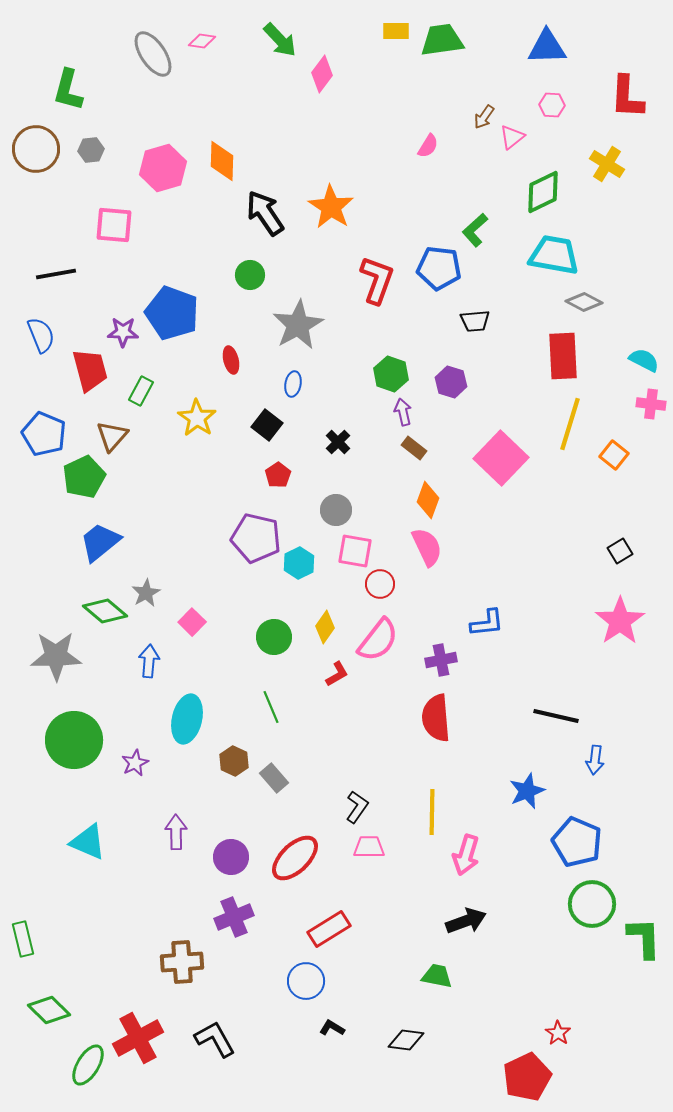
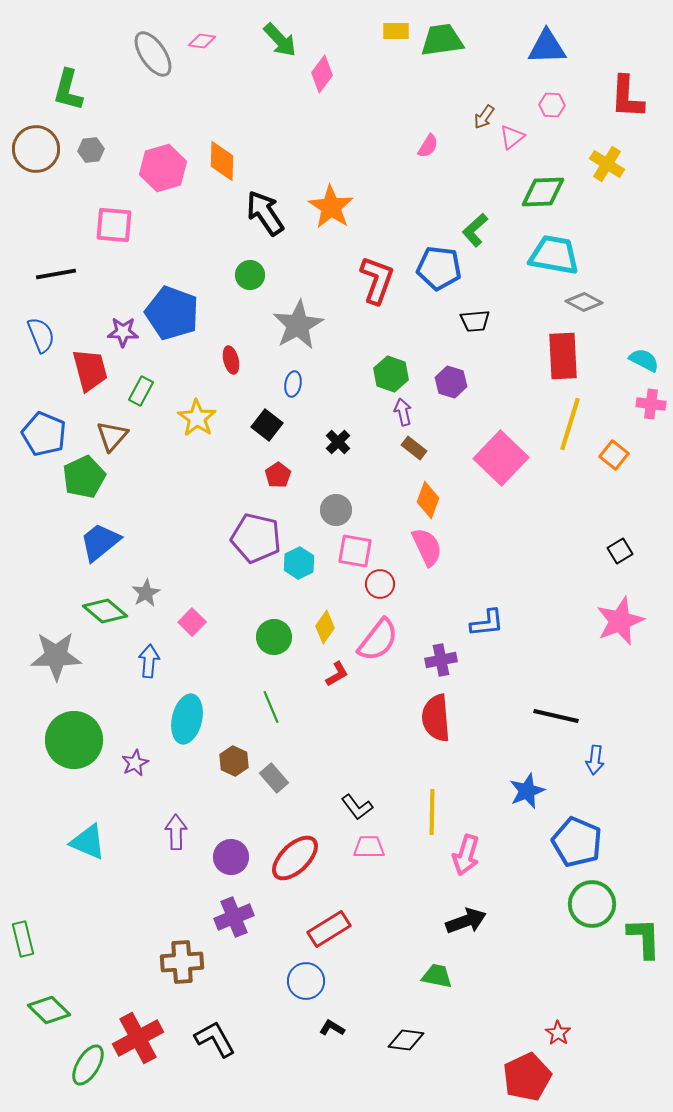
green diamond at (543, 192): rotated 24 degrees clockwise
pink star at (620, 621): rotated 12 degrees clockwise
black L-shape at (357, 807): rotated 108 degrees clockwise
